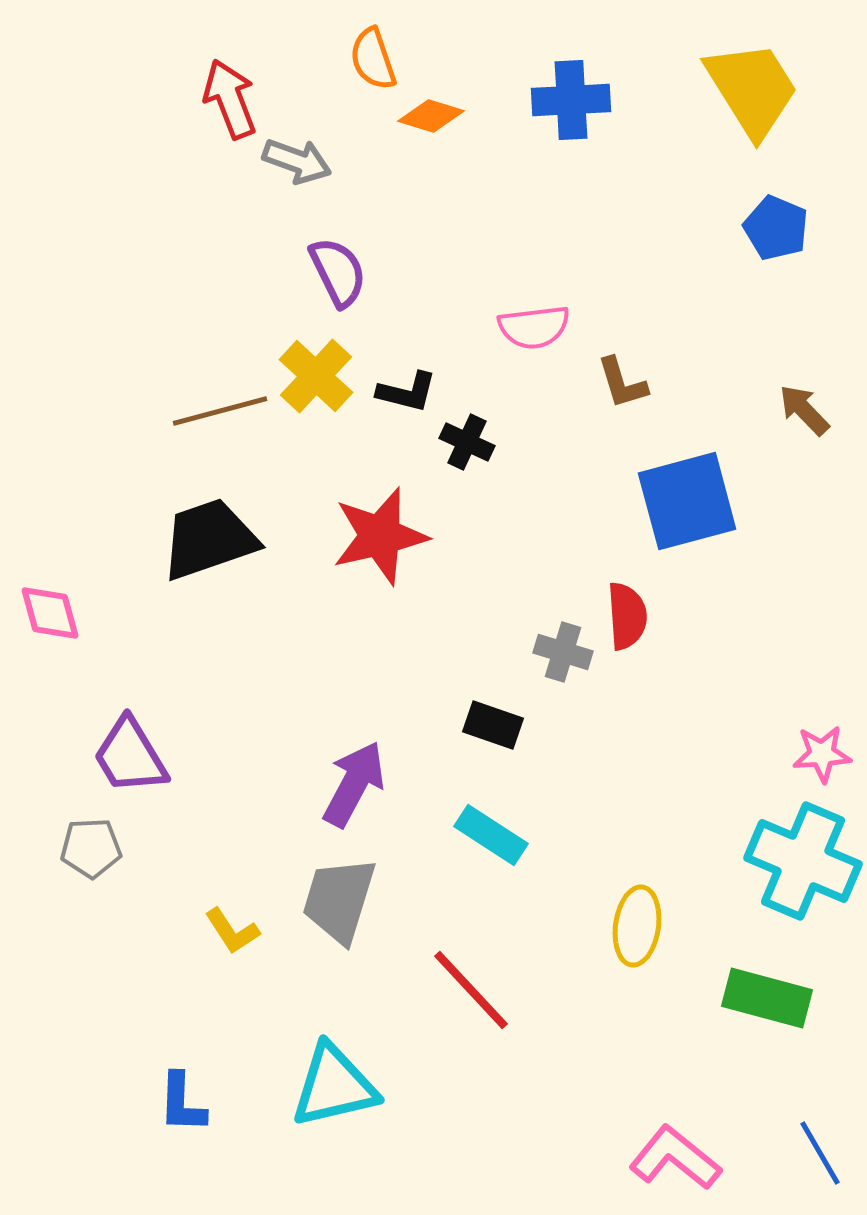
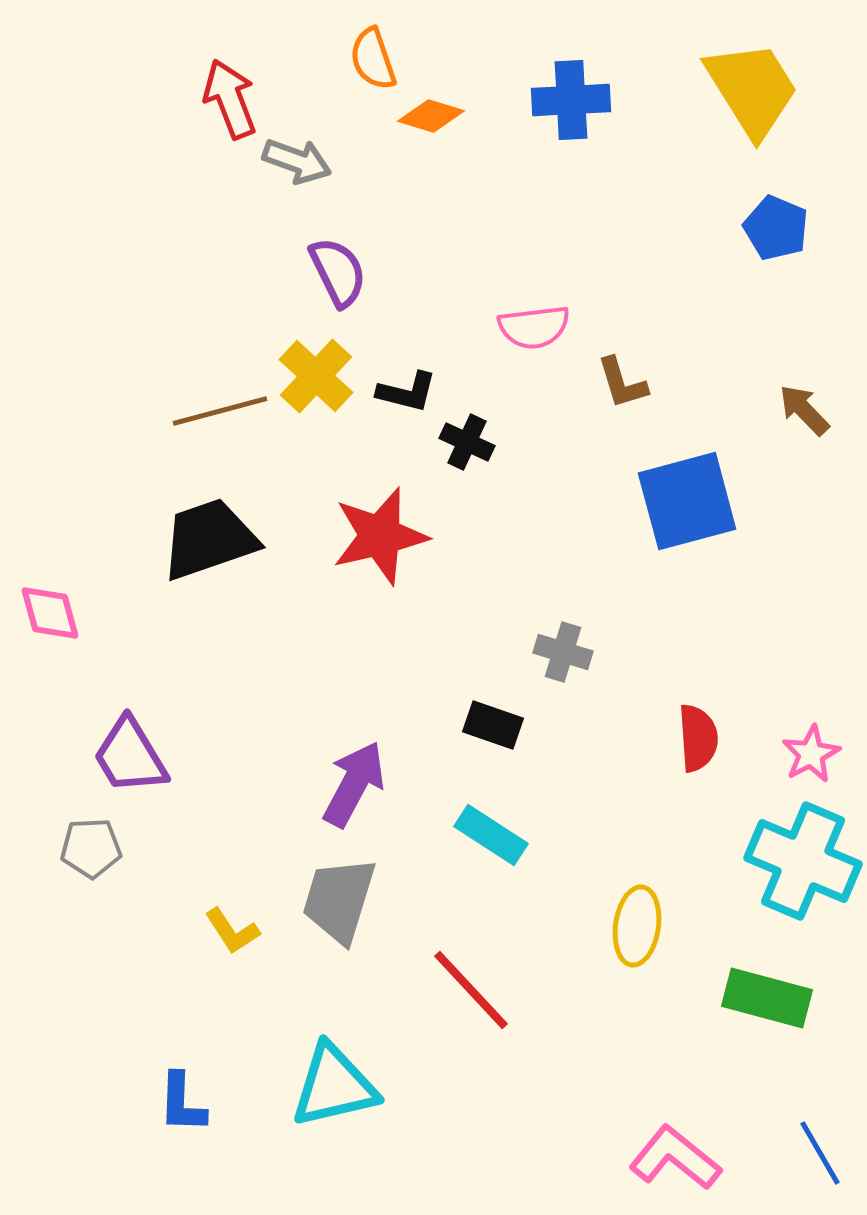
red semicircle: moved 71 px right, 122 px down
pink star: moved 11 px left; rotated 24 degrees counterclockwise
